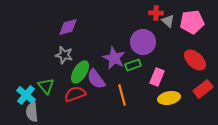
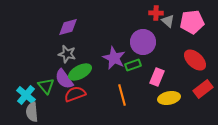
gray star: moved 3 px right, 1 px up
green ellipse: rotated 30 degrees clockwise
purple semicircle: moved 32 px left
